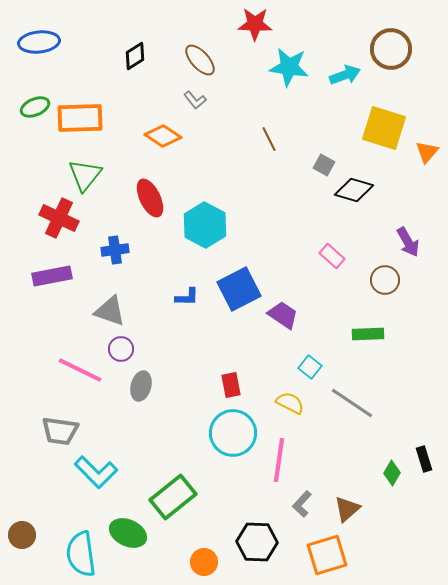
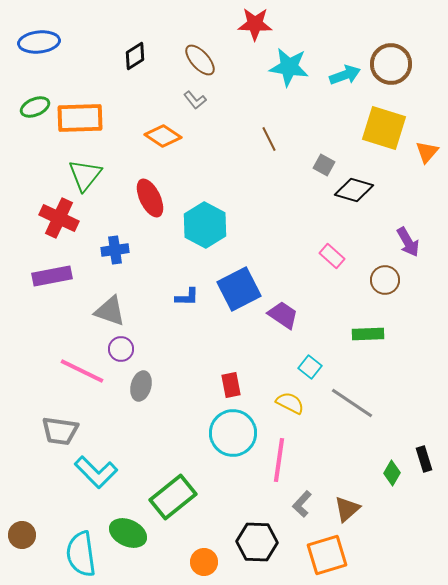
brown circle at (391, 49): moved 15 px down
pink line at (80, 370): moved 2 px right, 1 px down
